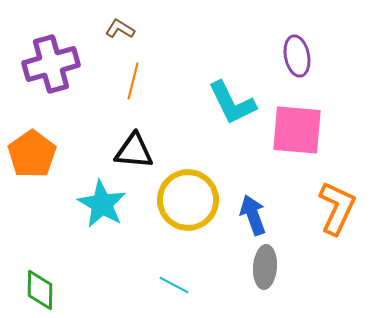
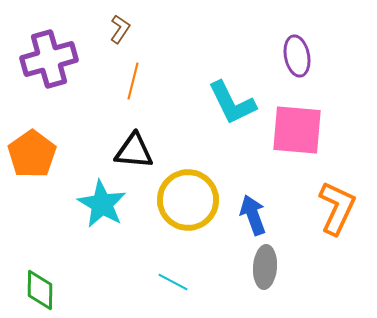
brown L-shape: rotated 92 degrees clockwise
purple cross: moved 2 px left, 5 px up
cyan line: moved 1 px left, 3 px up
